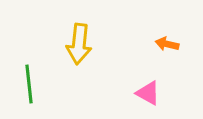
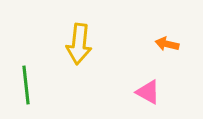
green line: moved 3 px left, 1 px down
pink triangle: moved 1 px up
